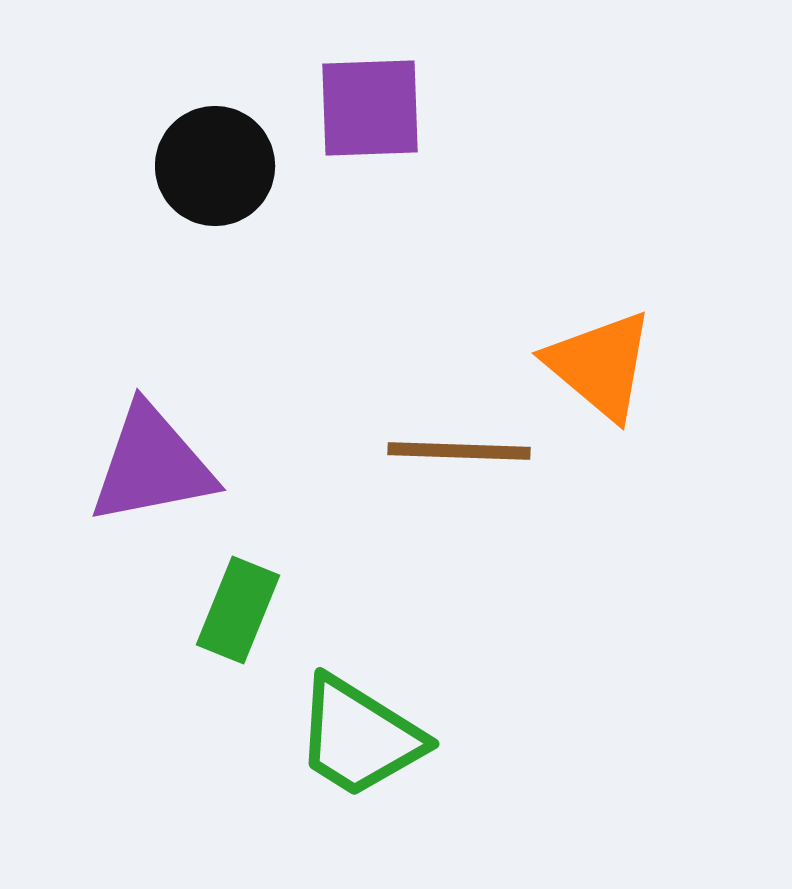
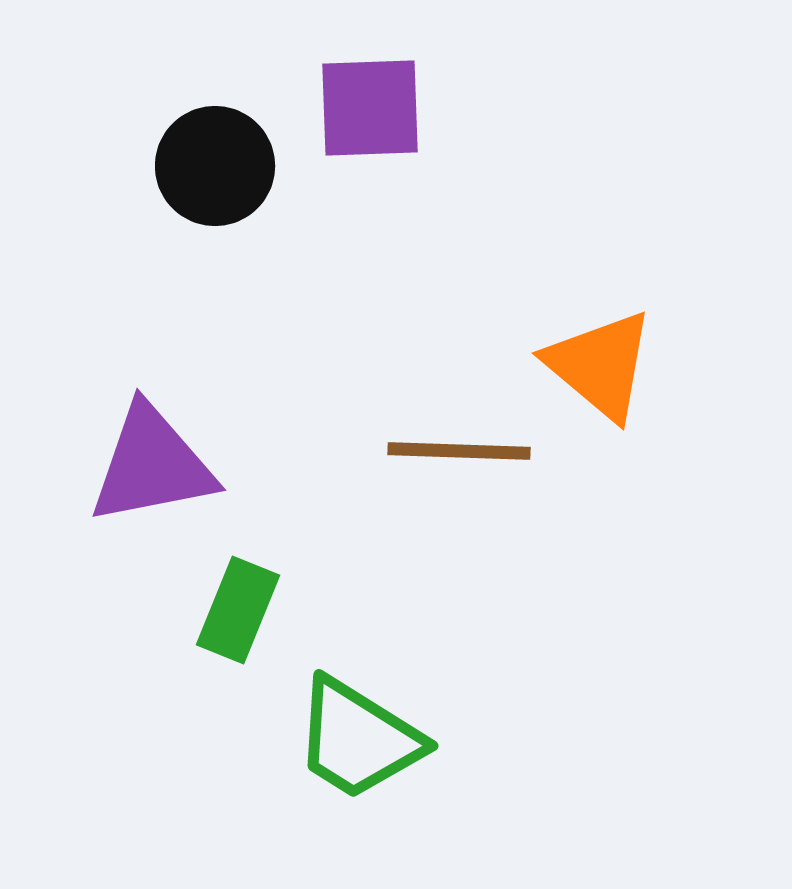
green trapezoid: moved 1 px left, 2 px down
